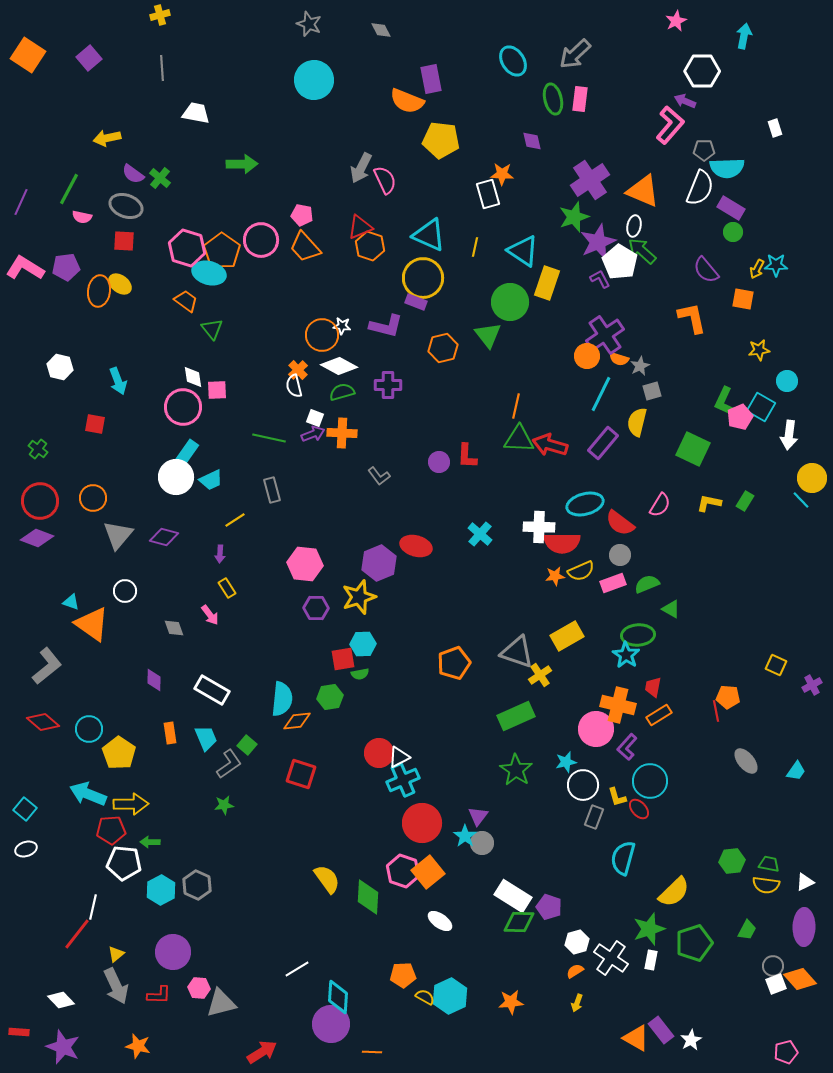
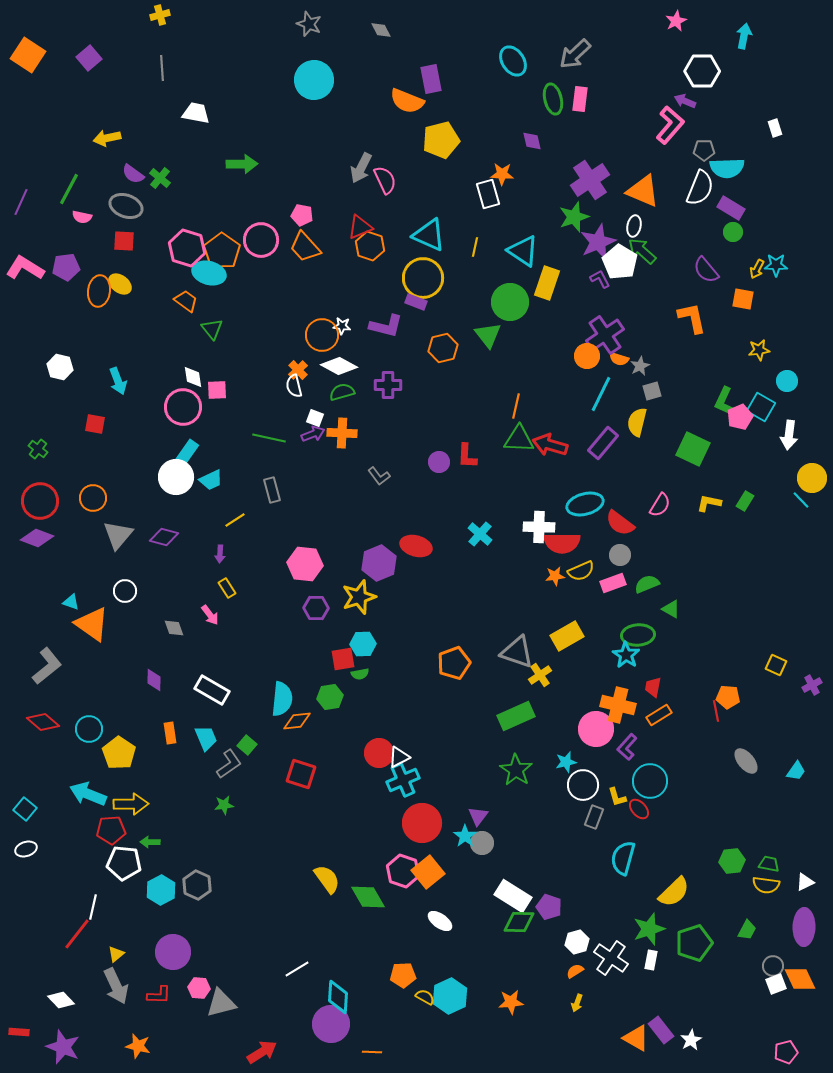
yellow pentagon at (441, 140): rotated 21 degrees counterclockwise
green diamond at (368, 897): rotated 33 degrees counterclockwise
orange diamond at (800, 979): rotated 16 degrees clockwise
